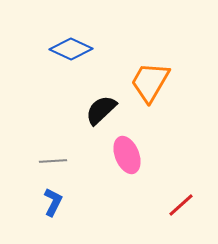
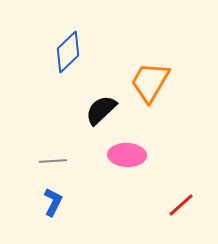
blue diamond: moved 3 px left, 3 px down; rotated 69 degrees counterclockwise
pink ellipse: rotated 66 degrees counterclockwise
